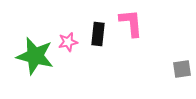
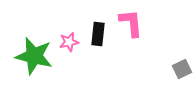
pink star: moved 1 px right
green star: moved 1 px left
gray square: rotated 18 degrees counterclockwise
